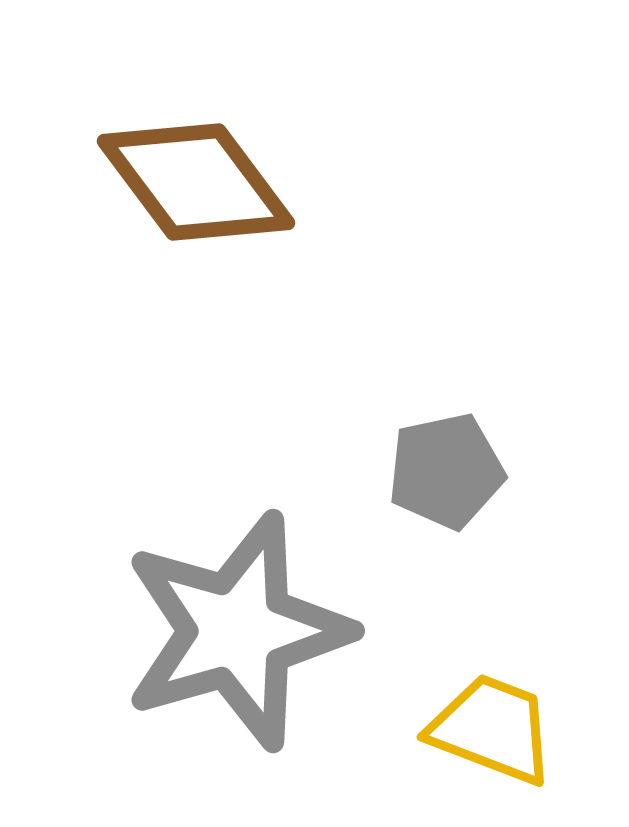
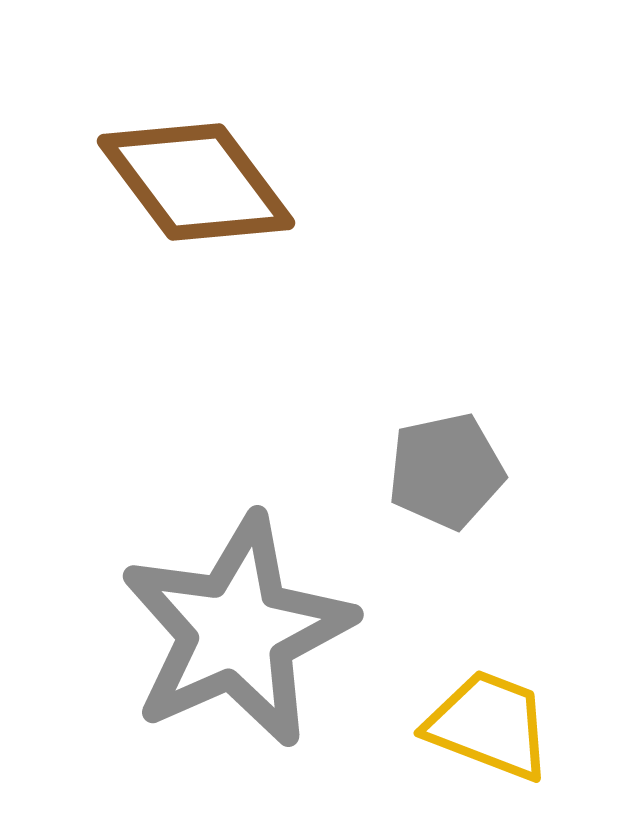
gray star: rotated 8 degrees counterclockwise
yellow trapezoid: moved 3 px left, 4 px up
